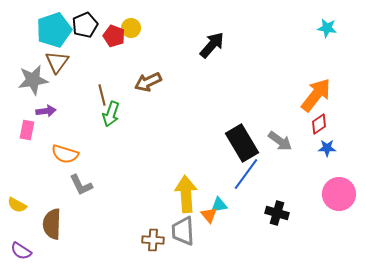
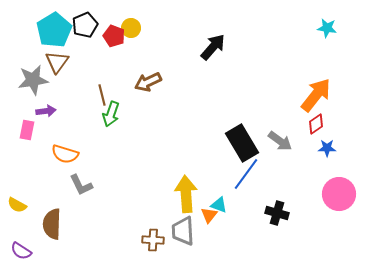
cyan pentagon: rotated 12 degrees counterclockwise
black arrow: moved 1 px right, 2 px down
red diamond: moved 3 px left
cyan triangle: rotated 30 degrees clockwise
orange triangle: rotated 18 degrees clockwise
